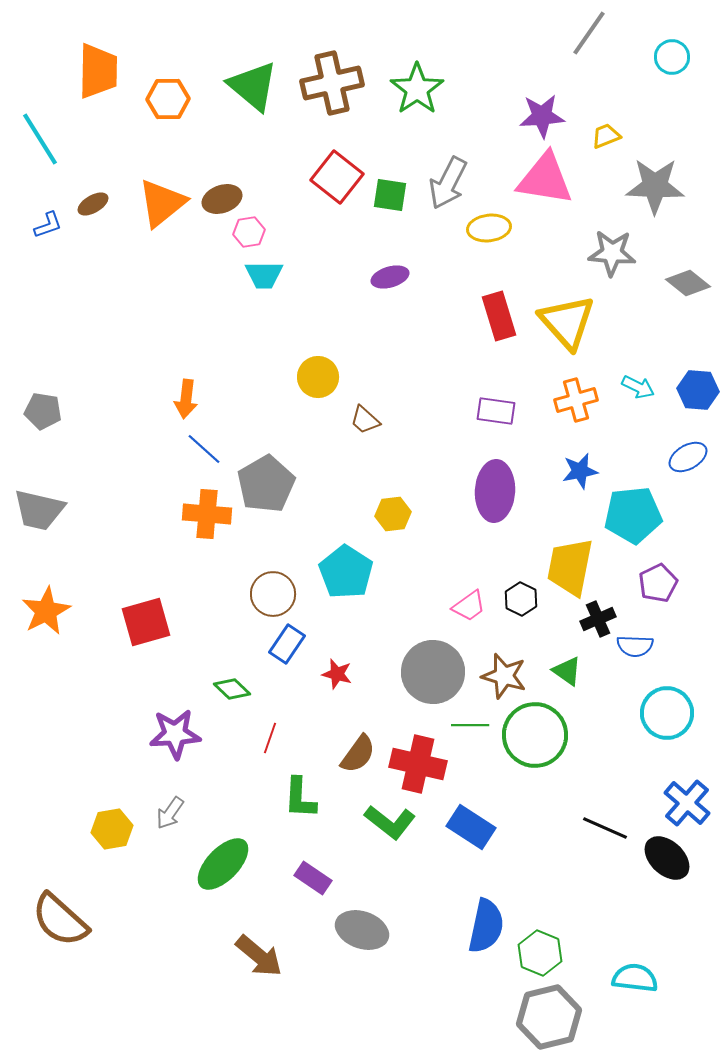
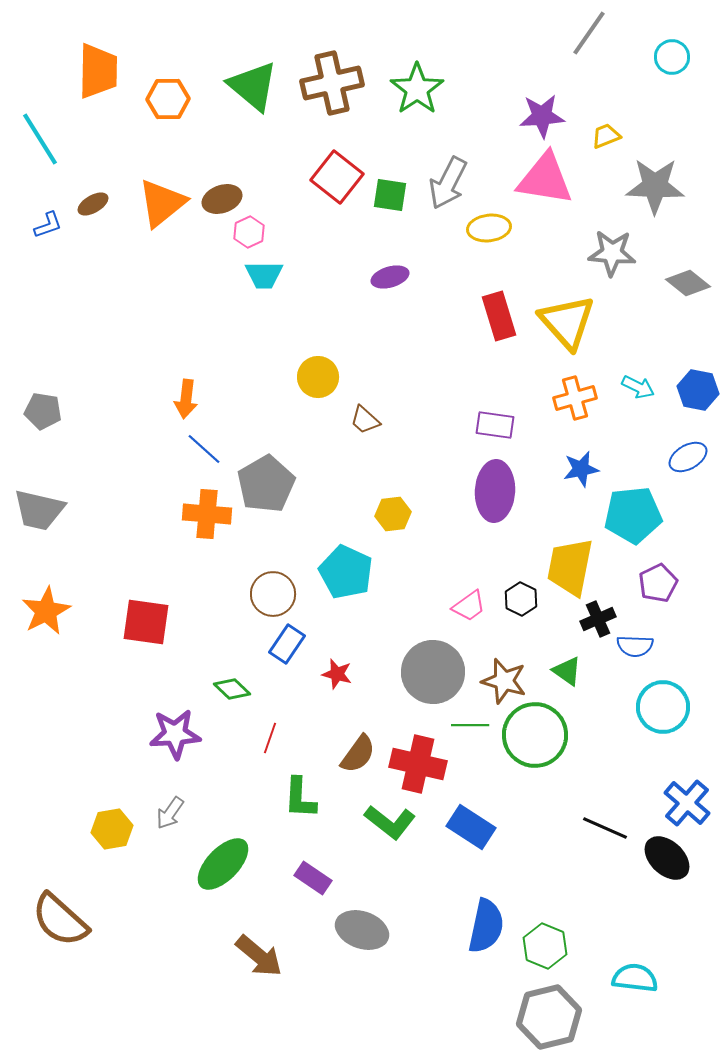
pink hexagon at (249, 232): rotated 16 degrees counterclockwise
blue hexagon at (698, 390): rotated 6 degrees clockwise
orange cross at (576, 400): moved 1 px left, 2 px up
purple rectangle at (496, 411): moved 1 px left, 14 px down
blue star at (580, 471): moved 1 px right, 2 px up
cyan pentagon at (346, 572): rotated 8 degrees counterclockwise
red square at (146, 622): rotated 24 degrees clockwise
brown star at (504, 676): moved 5 px down
cyan circle at (667, 713): moved 4 px left, 6 px up
green hexagon at (540, 953): moved 5 px right, 7 px up
